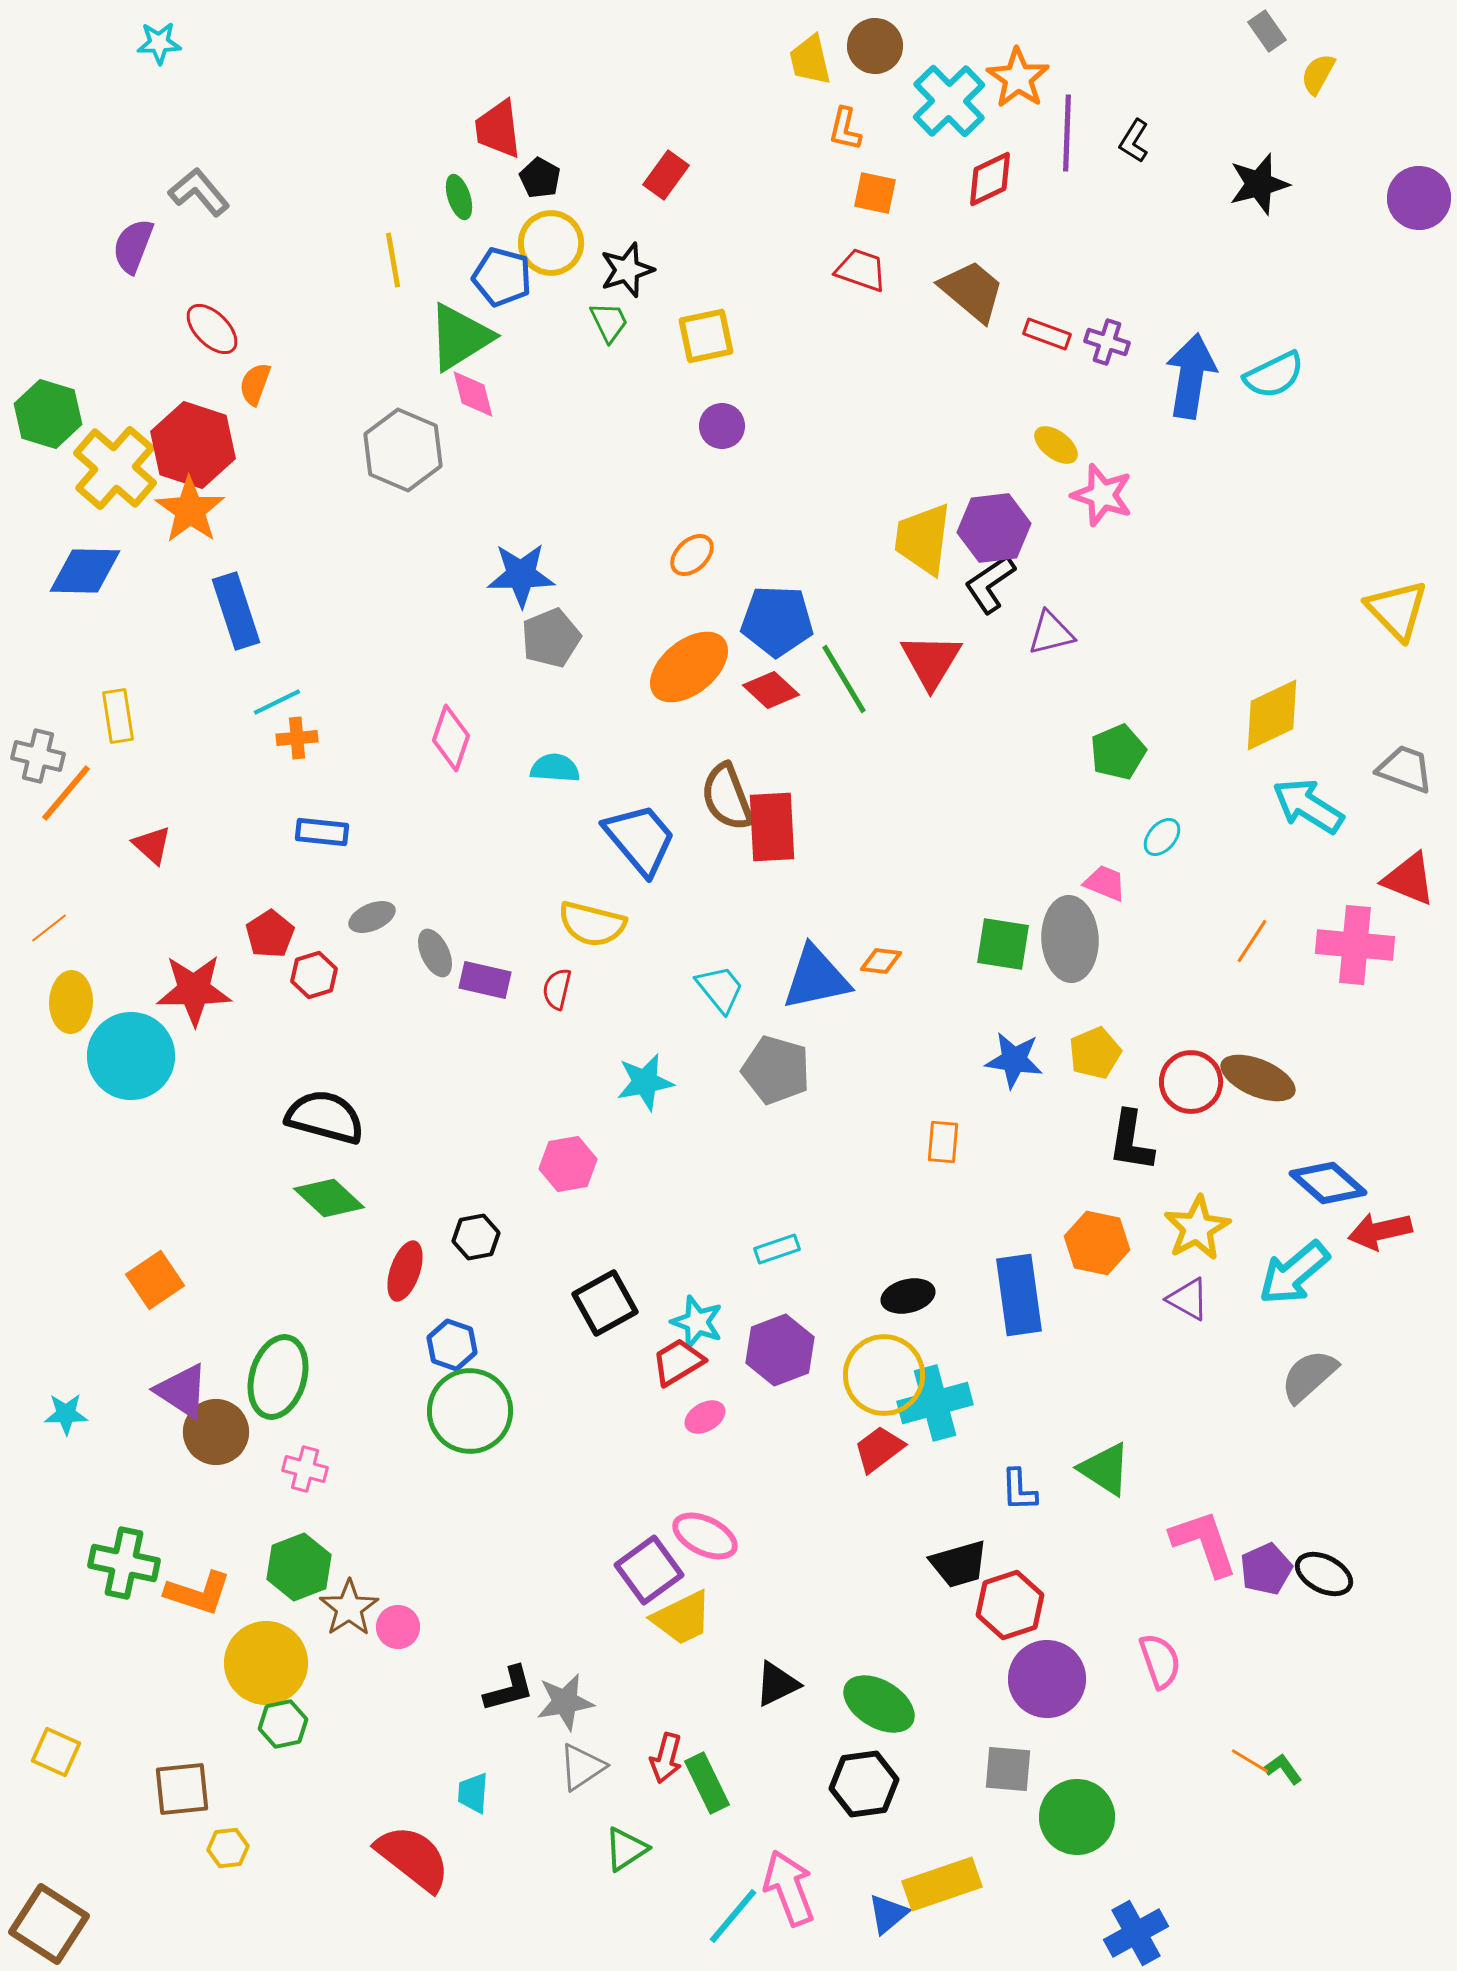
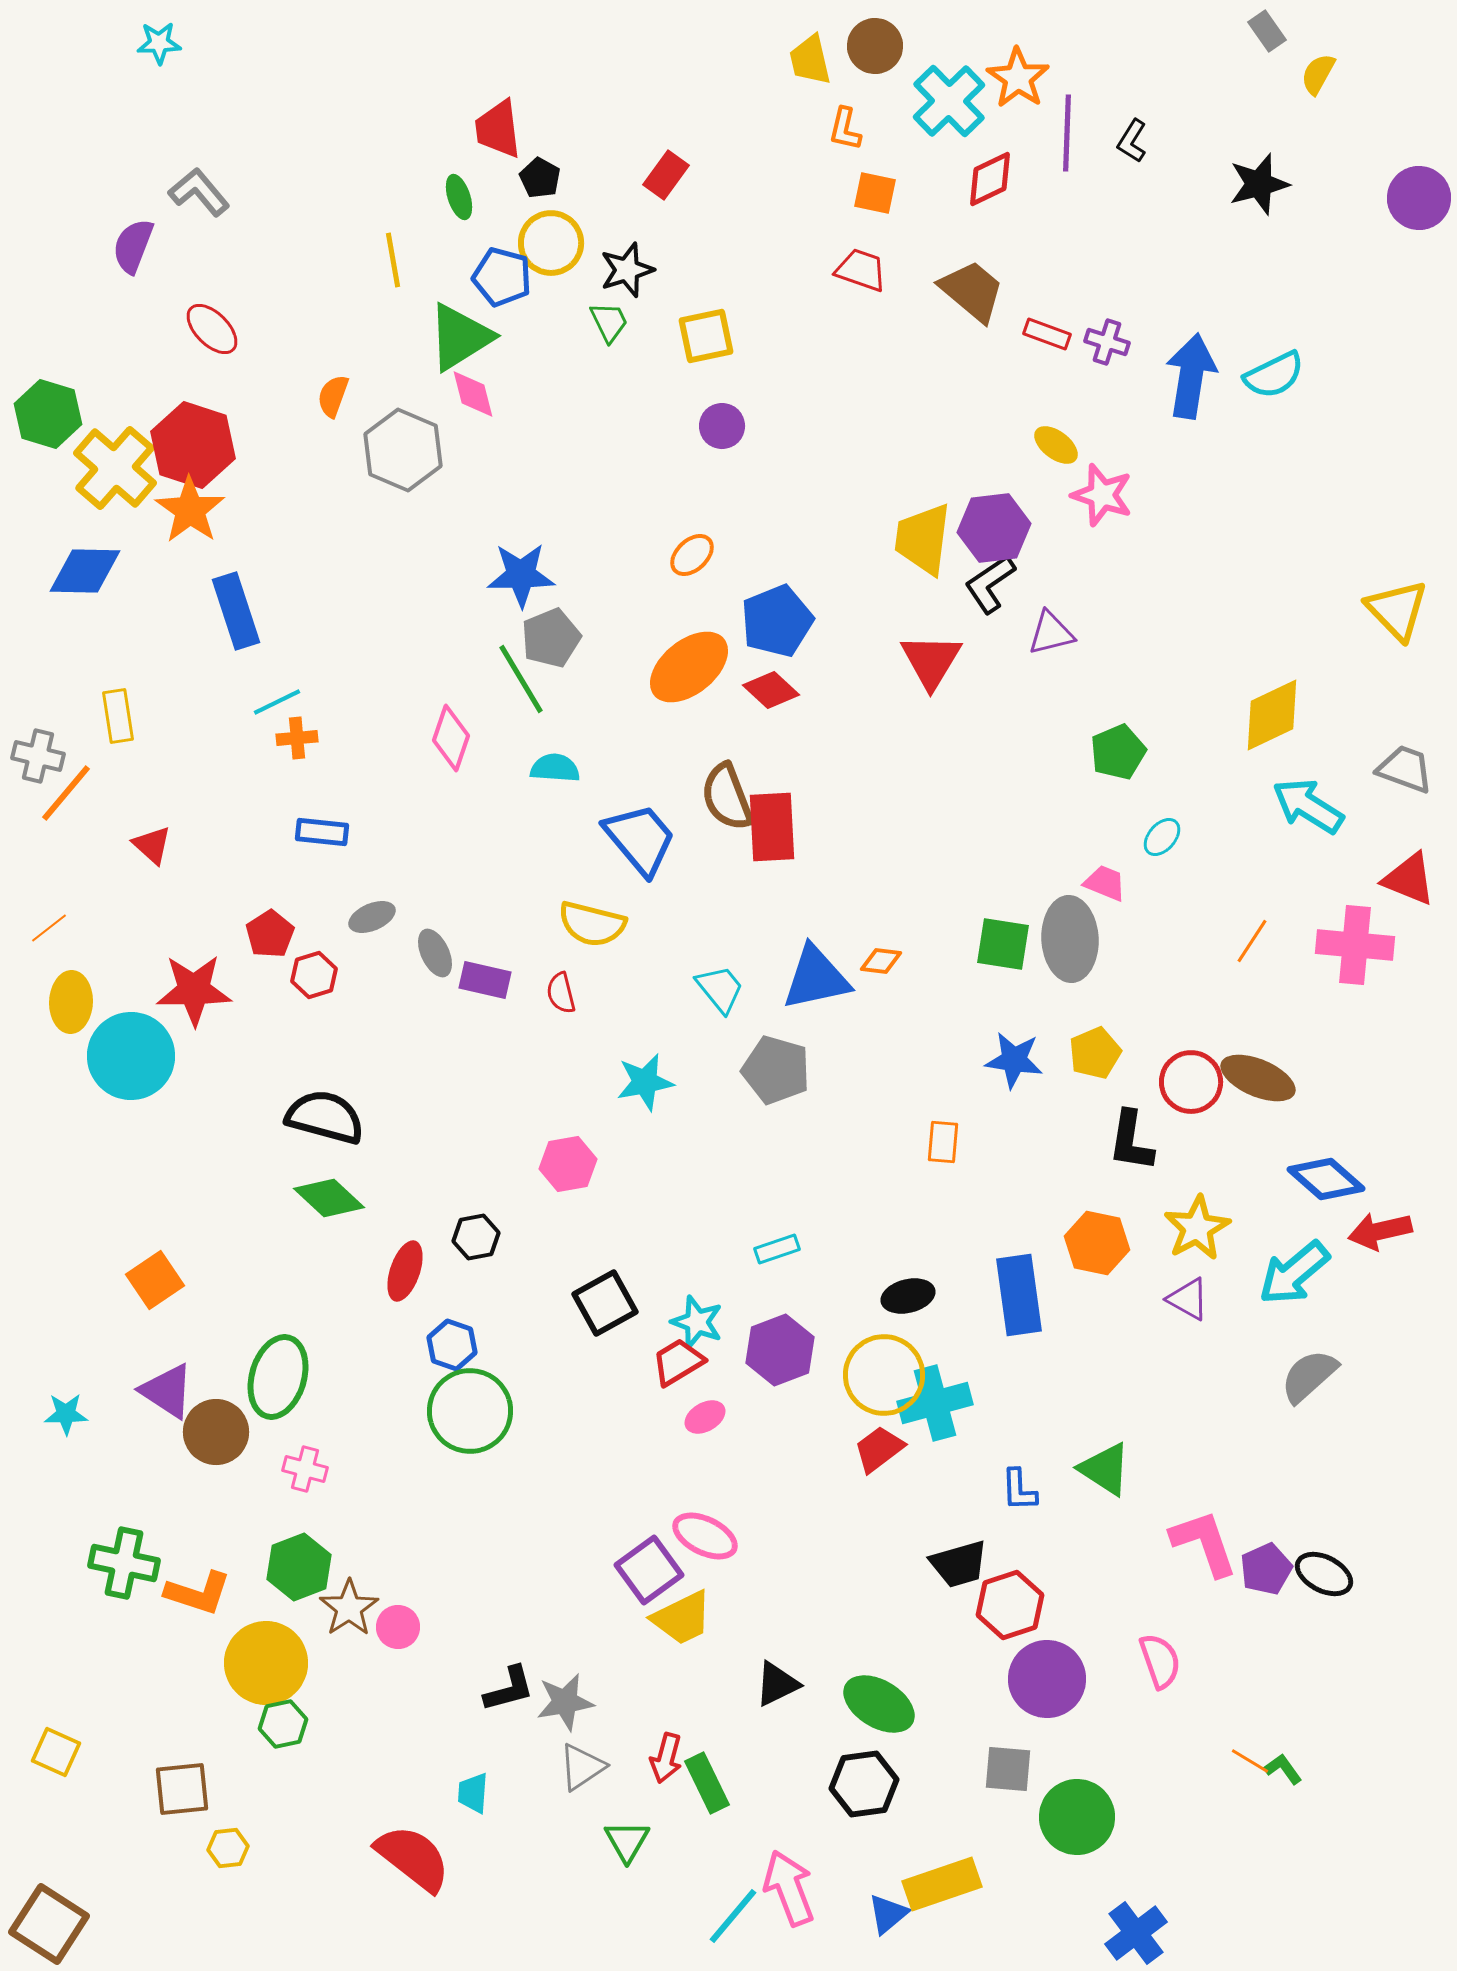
black L-shape at (1134, 141): moved 2 px left
orange semicircle at (255, 384): moved 78 px right, 12 px down
blue pentagon at (777, 621): rotated 24 degrees counterclockwise
green line at (844, 679): moved 323 px left
red semicircle at (557, 989): moved 4 px right, 4 px down; rotated 27 degrees counterclockwise
blue diamond at (1328, 1183): moved 2 px left, 4 px up
purple triangle at (182, 1391): moved 15 px left
green triangle at (626, 1849): moved 1 px right, 8 px up; rotated 27 degrees counterclockwise
blue cross at (1136, 1933): rotated 8 degrees counterclockwise
